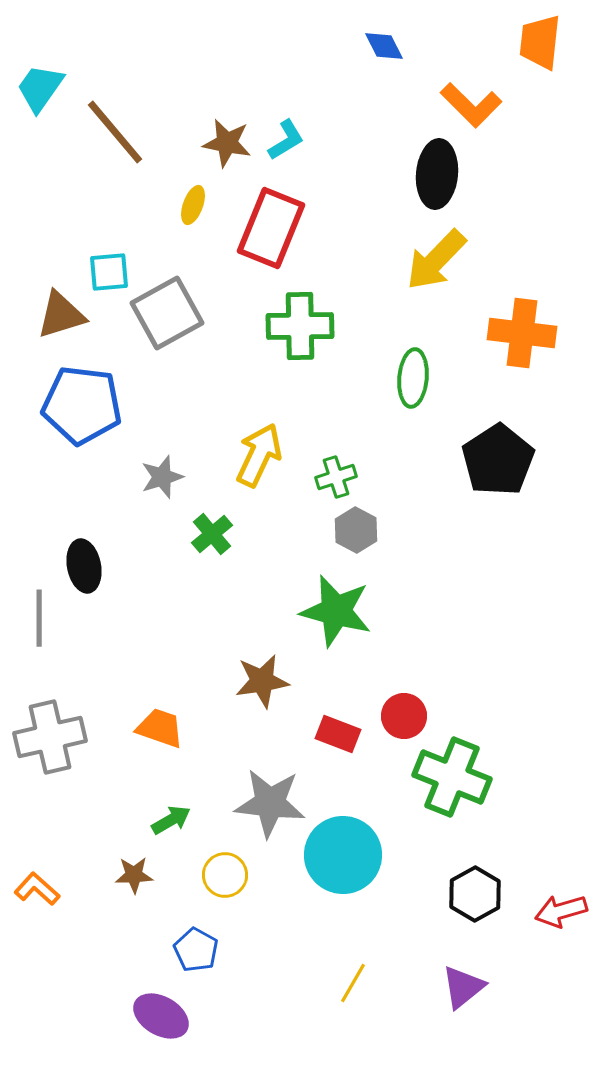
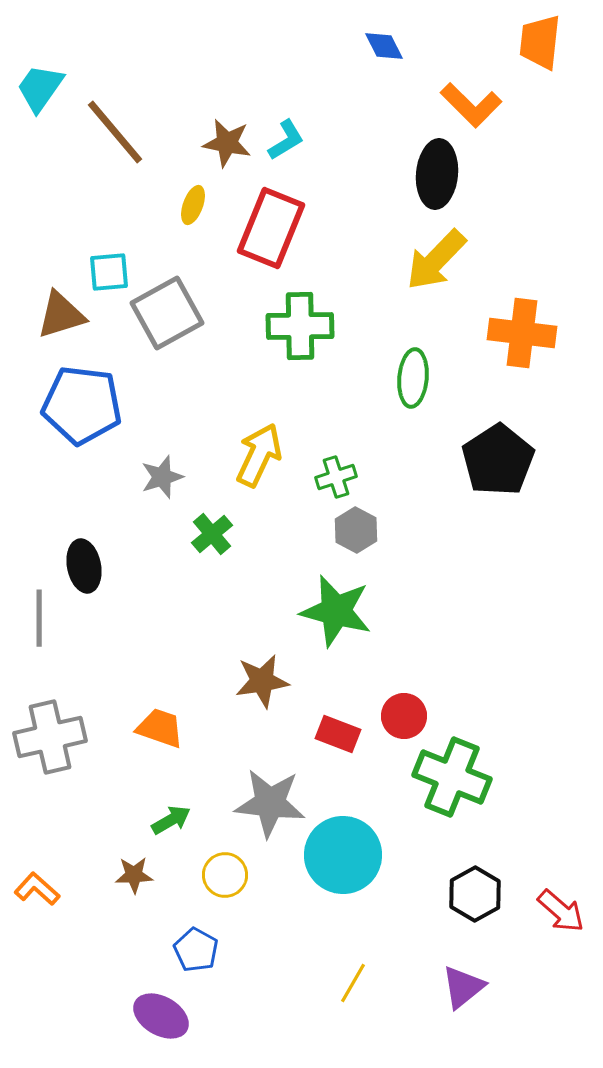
red arrow at (561, 911): rotated 123 degrees counterclockwise
